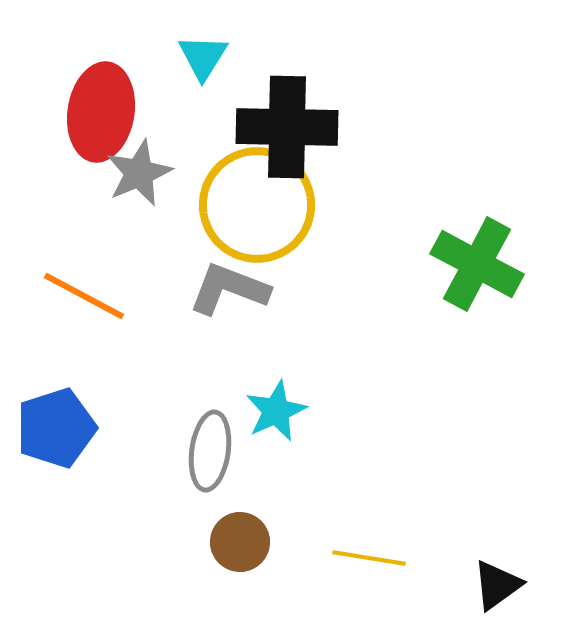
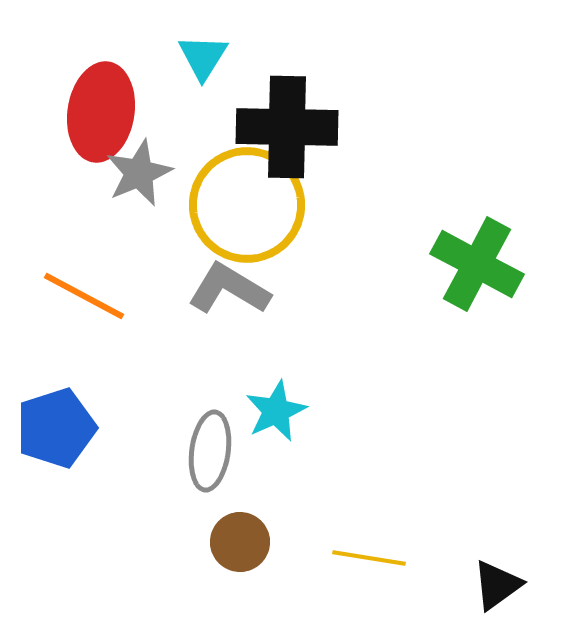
yellow circle: moved 10 px left
gray L-shape: rotated 10 degrees clockwise
